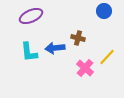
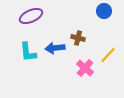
cyan L-shape: moved 1 px left
yellow line: moved 1 px right, 2 px up
